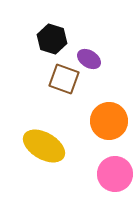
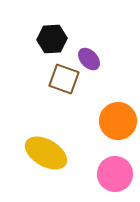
black hexagon: rotated 20 degrees counterclockwise
purple ellipse: rotated 15 degrees clockwise
orange circle: moved 9 px right
yellow ellipse: moved 2 px right, 7 px down
